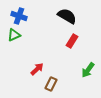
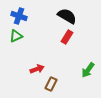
green triangle: moved 2 px right, 1 px down
red rectangle: moved 5 px left, 4 px up
red arrow: rotated 24 degrees clockwise
